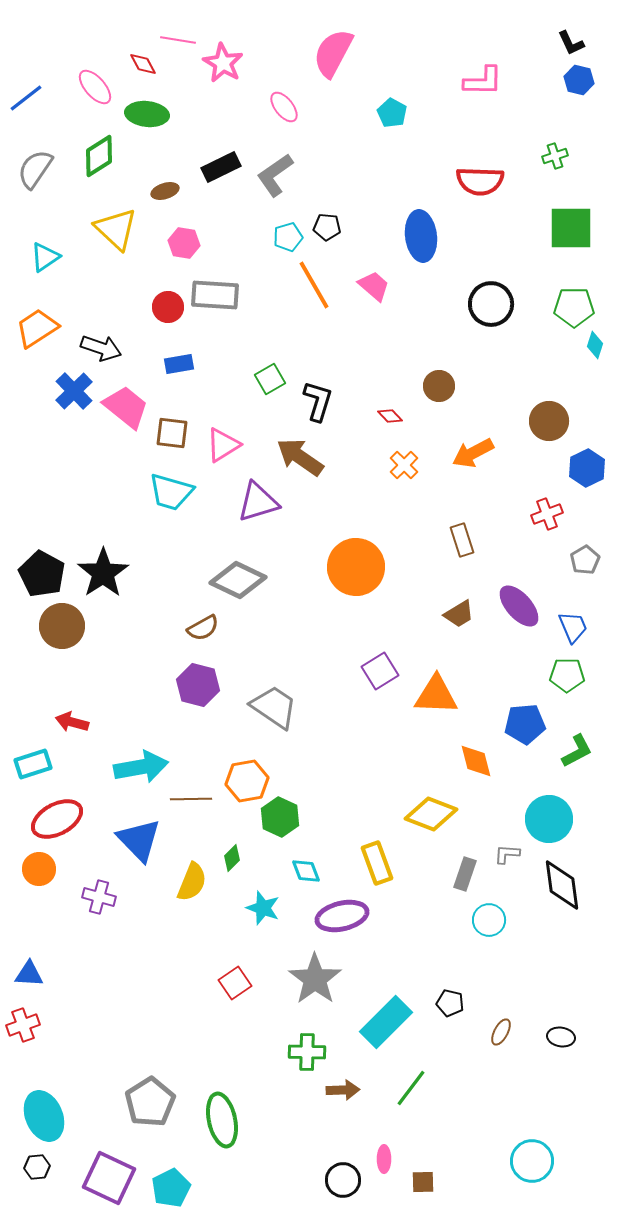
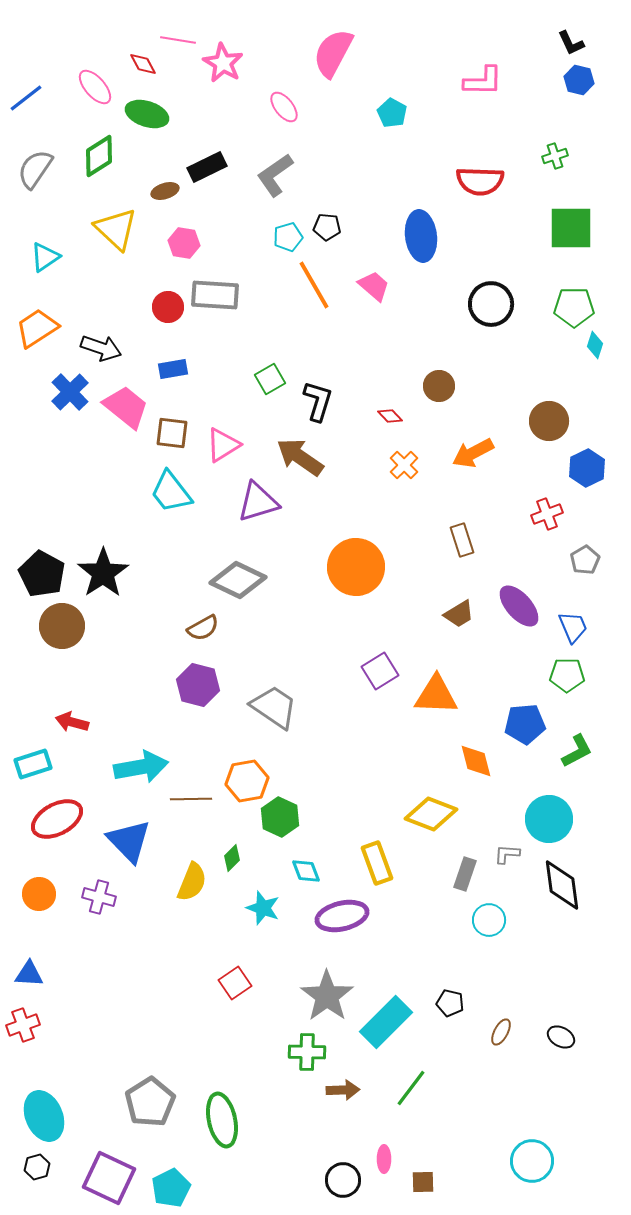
green ellipse at (147, 114): rotated 12 degrees clockwise
black rectangle at (221, 167): moved 14 px left
blue rectangle at (179, 364): moved 6 px left, 5 px down
blue cross at (74, 391): moved 4 px left, 1 px down
cyan trapezoid at (171, 492): rotated 36 degrees clockwise
blue triangle at (139, 840): moved 10 px left, 1 px down
orange circle at (39, 869): moved 25 px down
gray star at (315, 979): moved 12 px right, 17 px down
black ellipse at (561, 1037): rotated 20 degrees clockwise
black hexagon at (37, 1167): rotated 10 degrees counterclockwise
